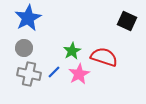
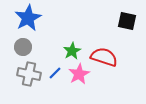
black square: rotated 12 degrees counterclockwise
gray circle: moved 1 px left, 1 px up
blue line: moved 1 px right, 1 px down
